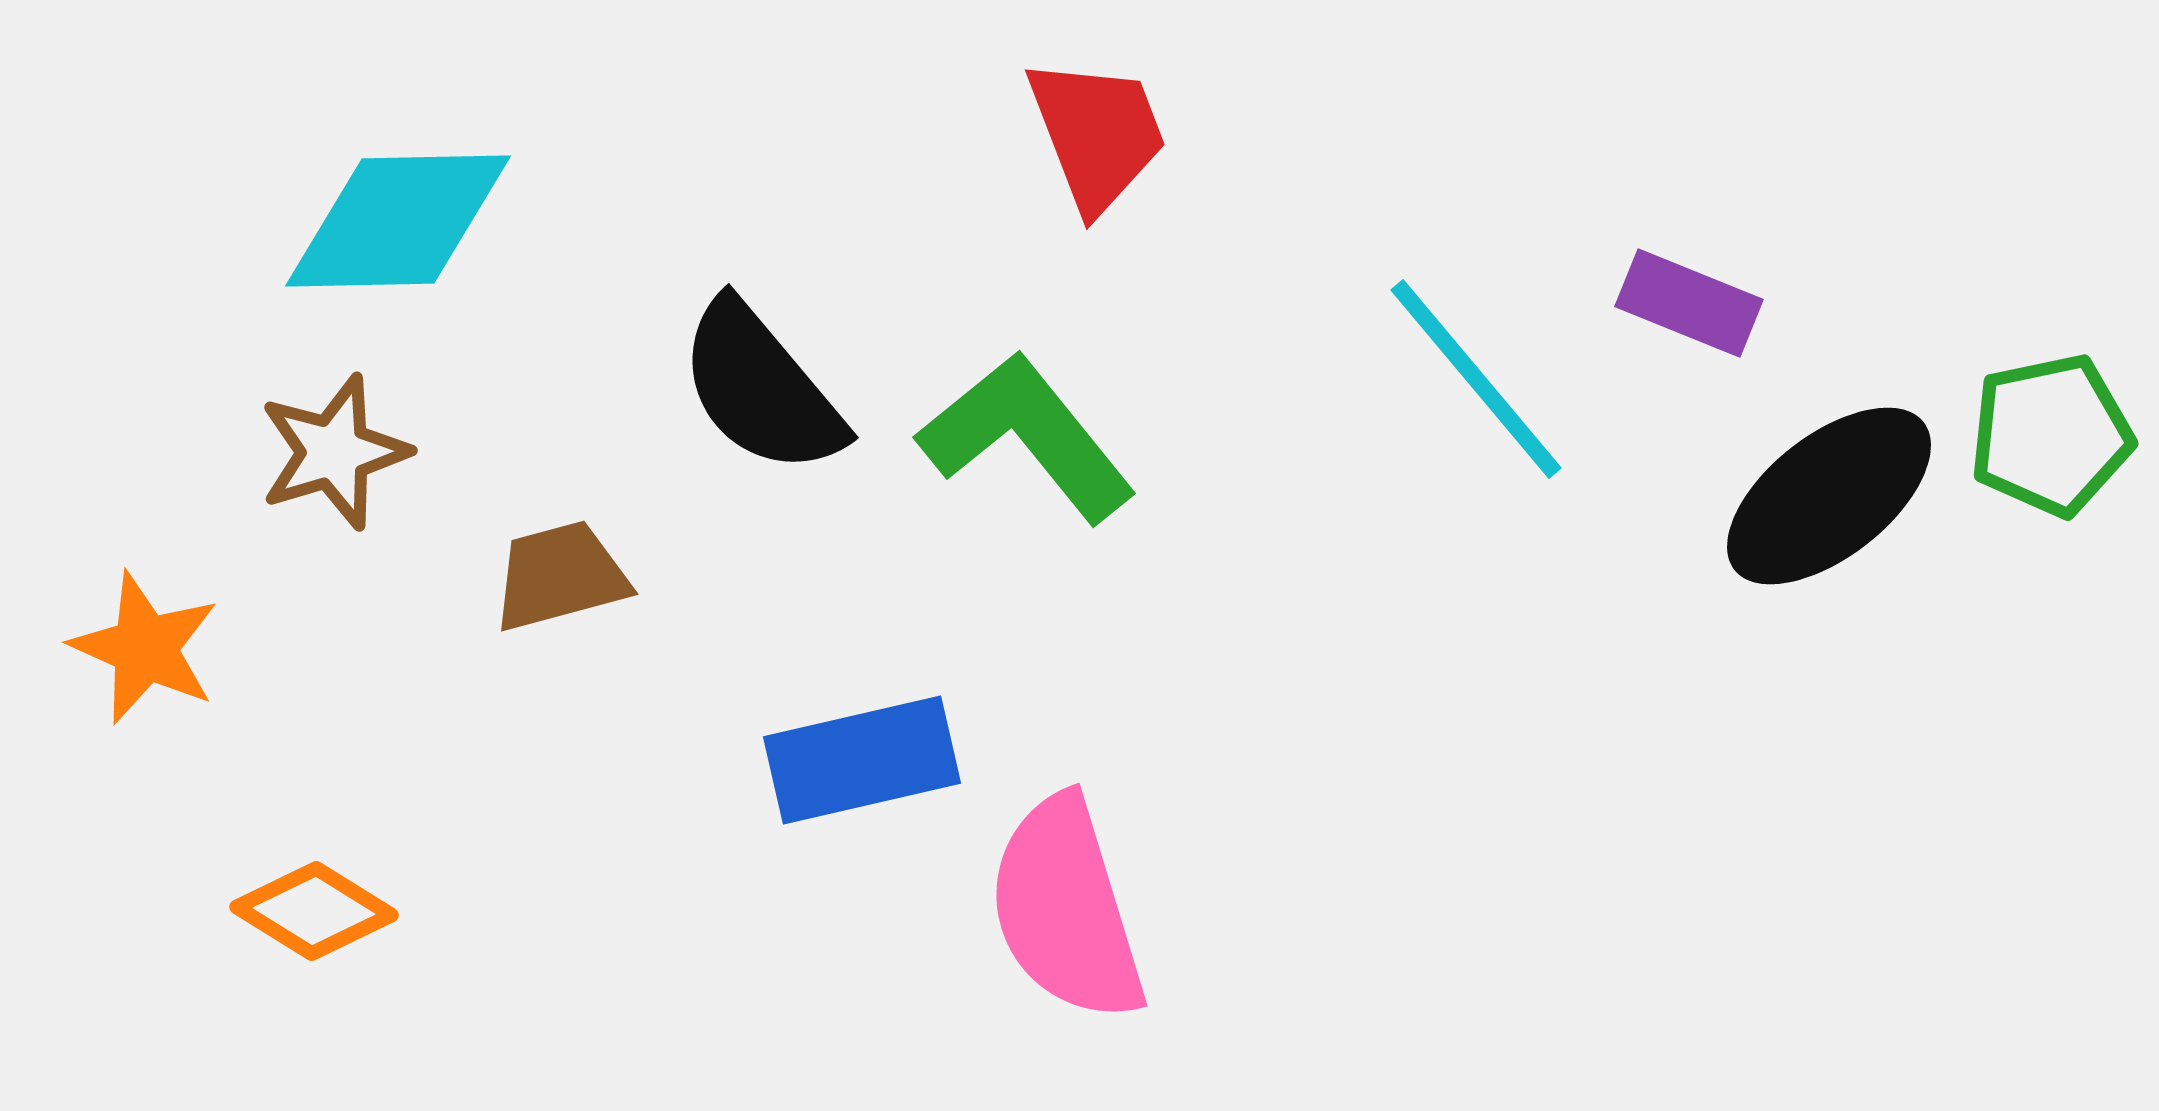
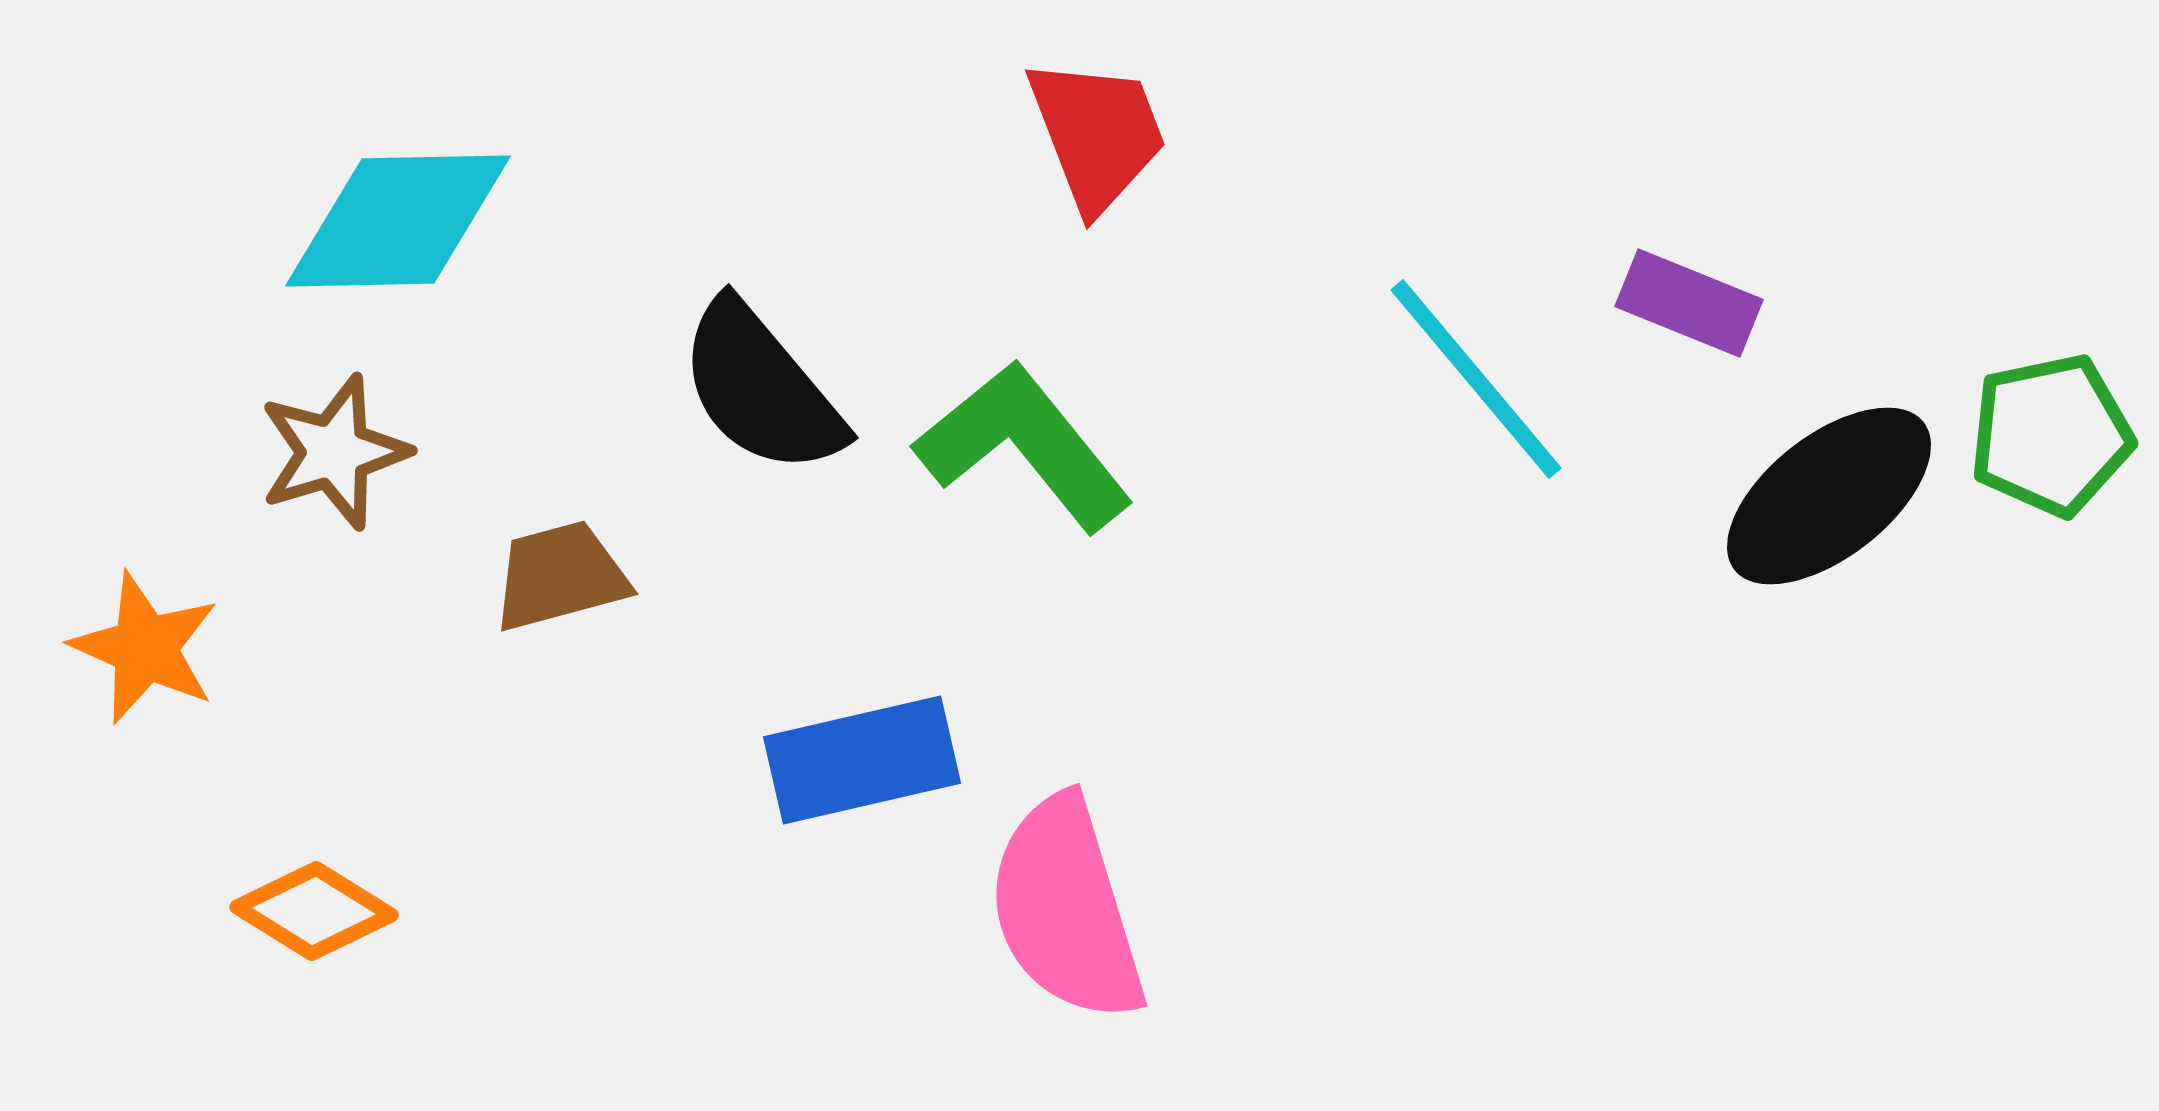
green L-shape: moved 3 px left, 9 px down
